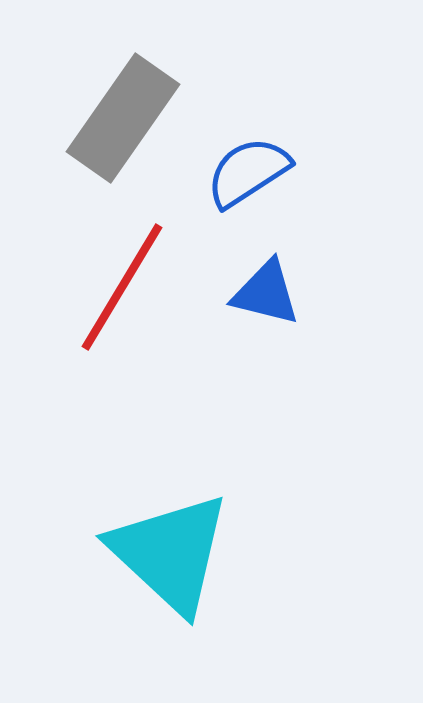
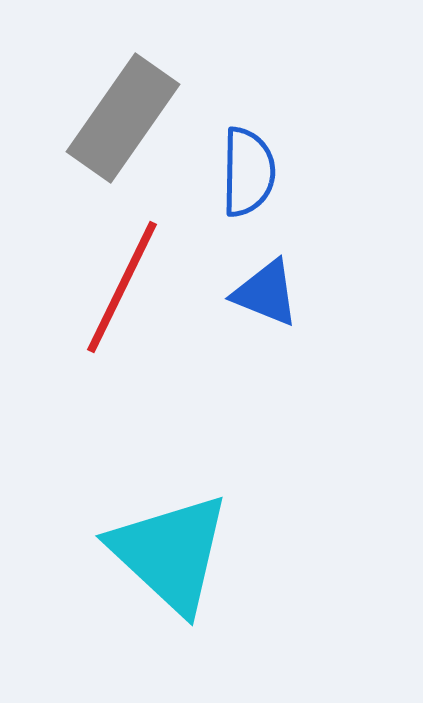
blue semicircle: rotated 124 degrees clockwise
red line: rotated 5 degrees counterclockwise
blue triangle: rotated 8 degrees clockwise
